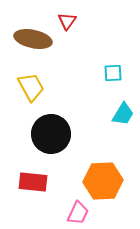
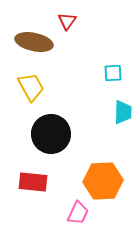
brown ellipse: moved 1 px right, 3 px down
cyan trapezoid: moved 2 px up; rotated 30 degrees counterclockwise
